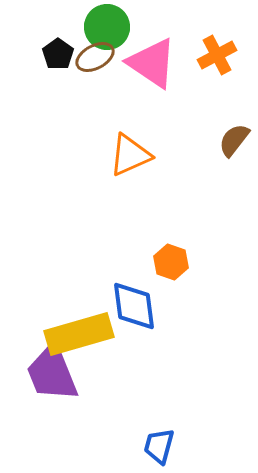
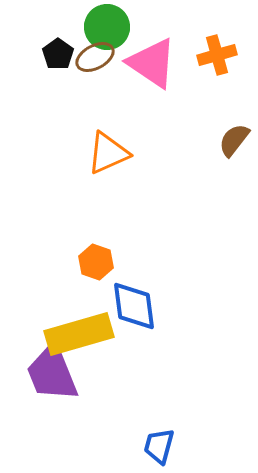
orange cross: rotated 12 degrees clockwise
orange triangle: moved 22 px left, 2 px up
orange hexagon: moved 75 px left
